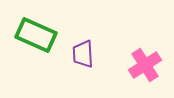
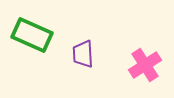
green rectangle: moved 4 px left
